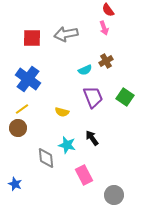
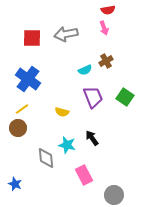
red semicircle: rotated 64 degrees counterclockwise
